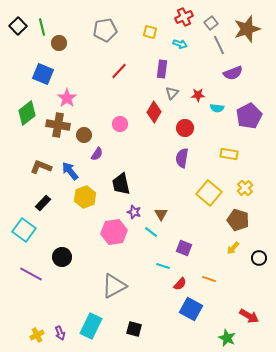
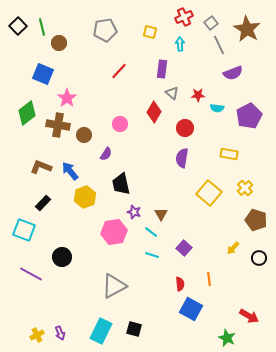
brown star at (247, 29): rotated 24 degrees counterclockwise
cyan arrow at (180, 44): rotated 112 degrees counterclockwise
gray triangle at (172, 93): rotated 32 degrees counterclockwise
purple semicircle at (97, 154): moved 9 px right
brown pentagon at (238, 220): moved 18 px right
cyan square at (24, 230): rotated 15 degrees counterclockwise
purple square at (184, 248): rotated 21 degrees clockwise
cyan line at (163, 266): moved 11 px left, 11 px up
orange line at (209, 279): rotated 64 degrees clockwise
red semicircle at (180, 284): rotated 48 degrees counterclockwise
cyan rectangle at (91, 326): moved 10 px right, 5 px down
